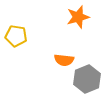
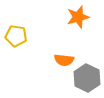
gray hexagon: moved 1 px up; rotated 12 degrees counterclockwise
